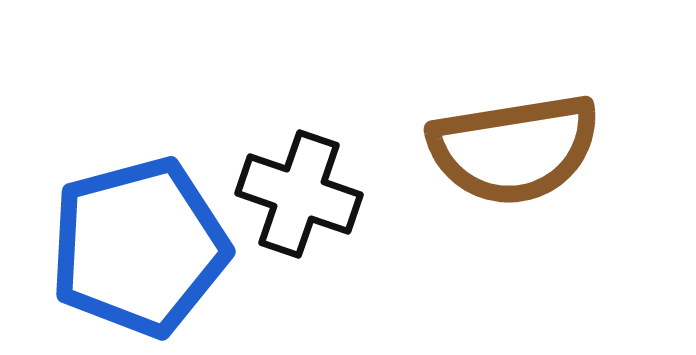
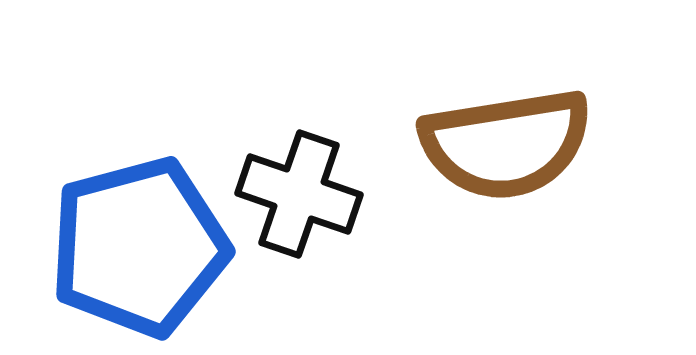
brown semicircle: moved 8 px left, 5 px up
